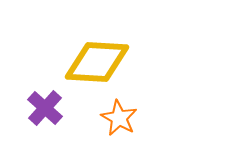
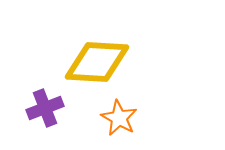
purple cross: rotated 27 degrees clockwise
